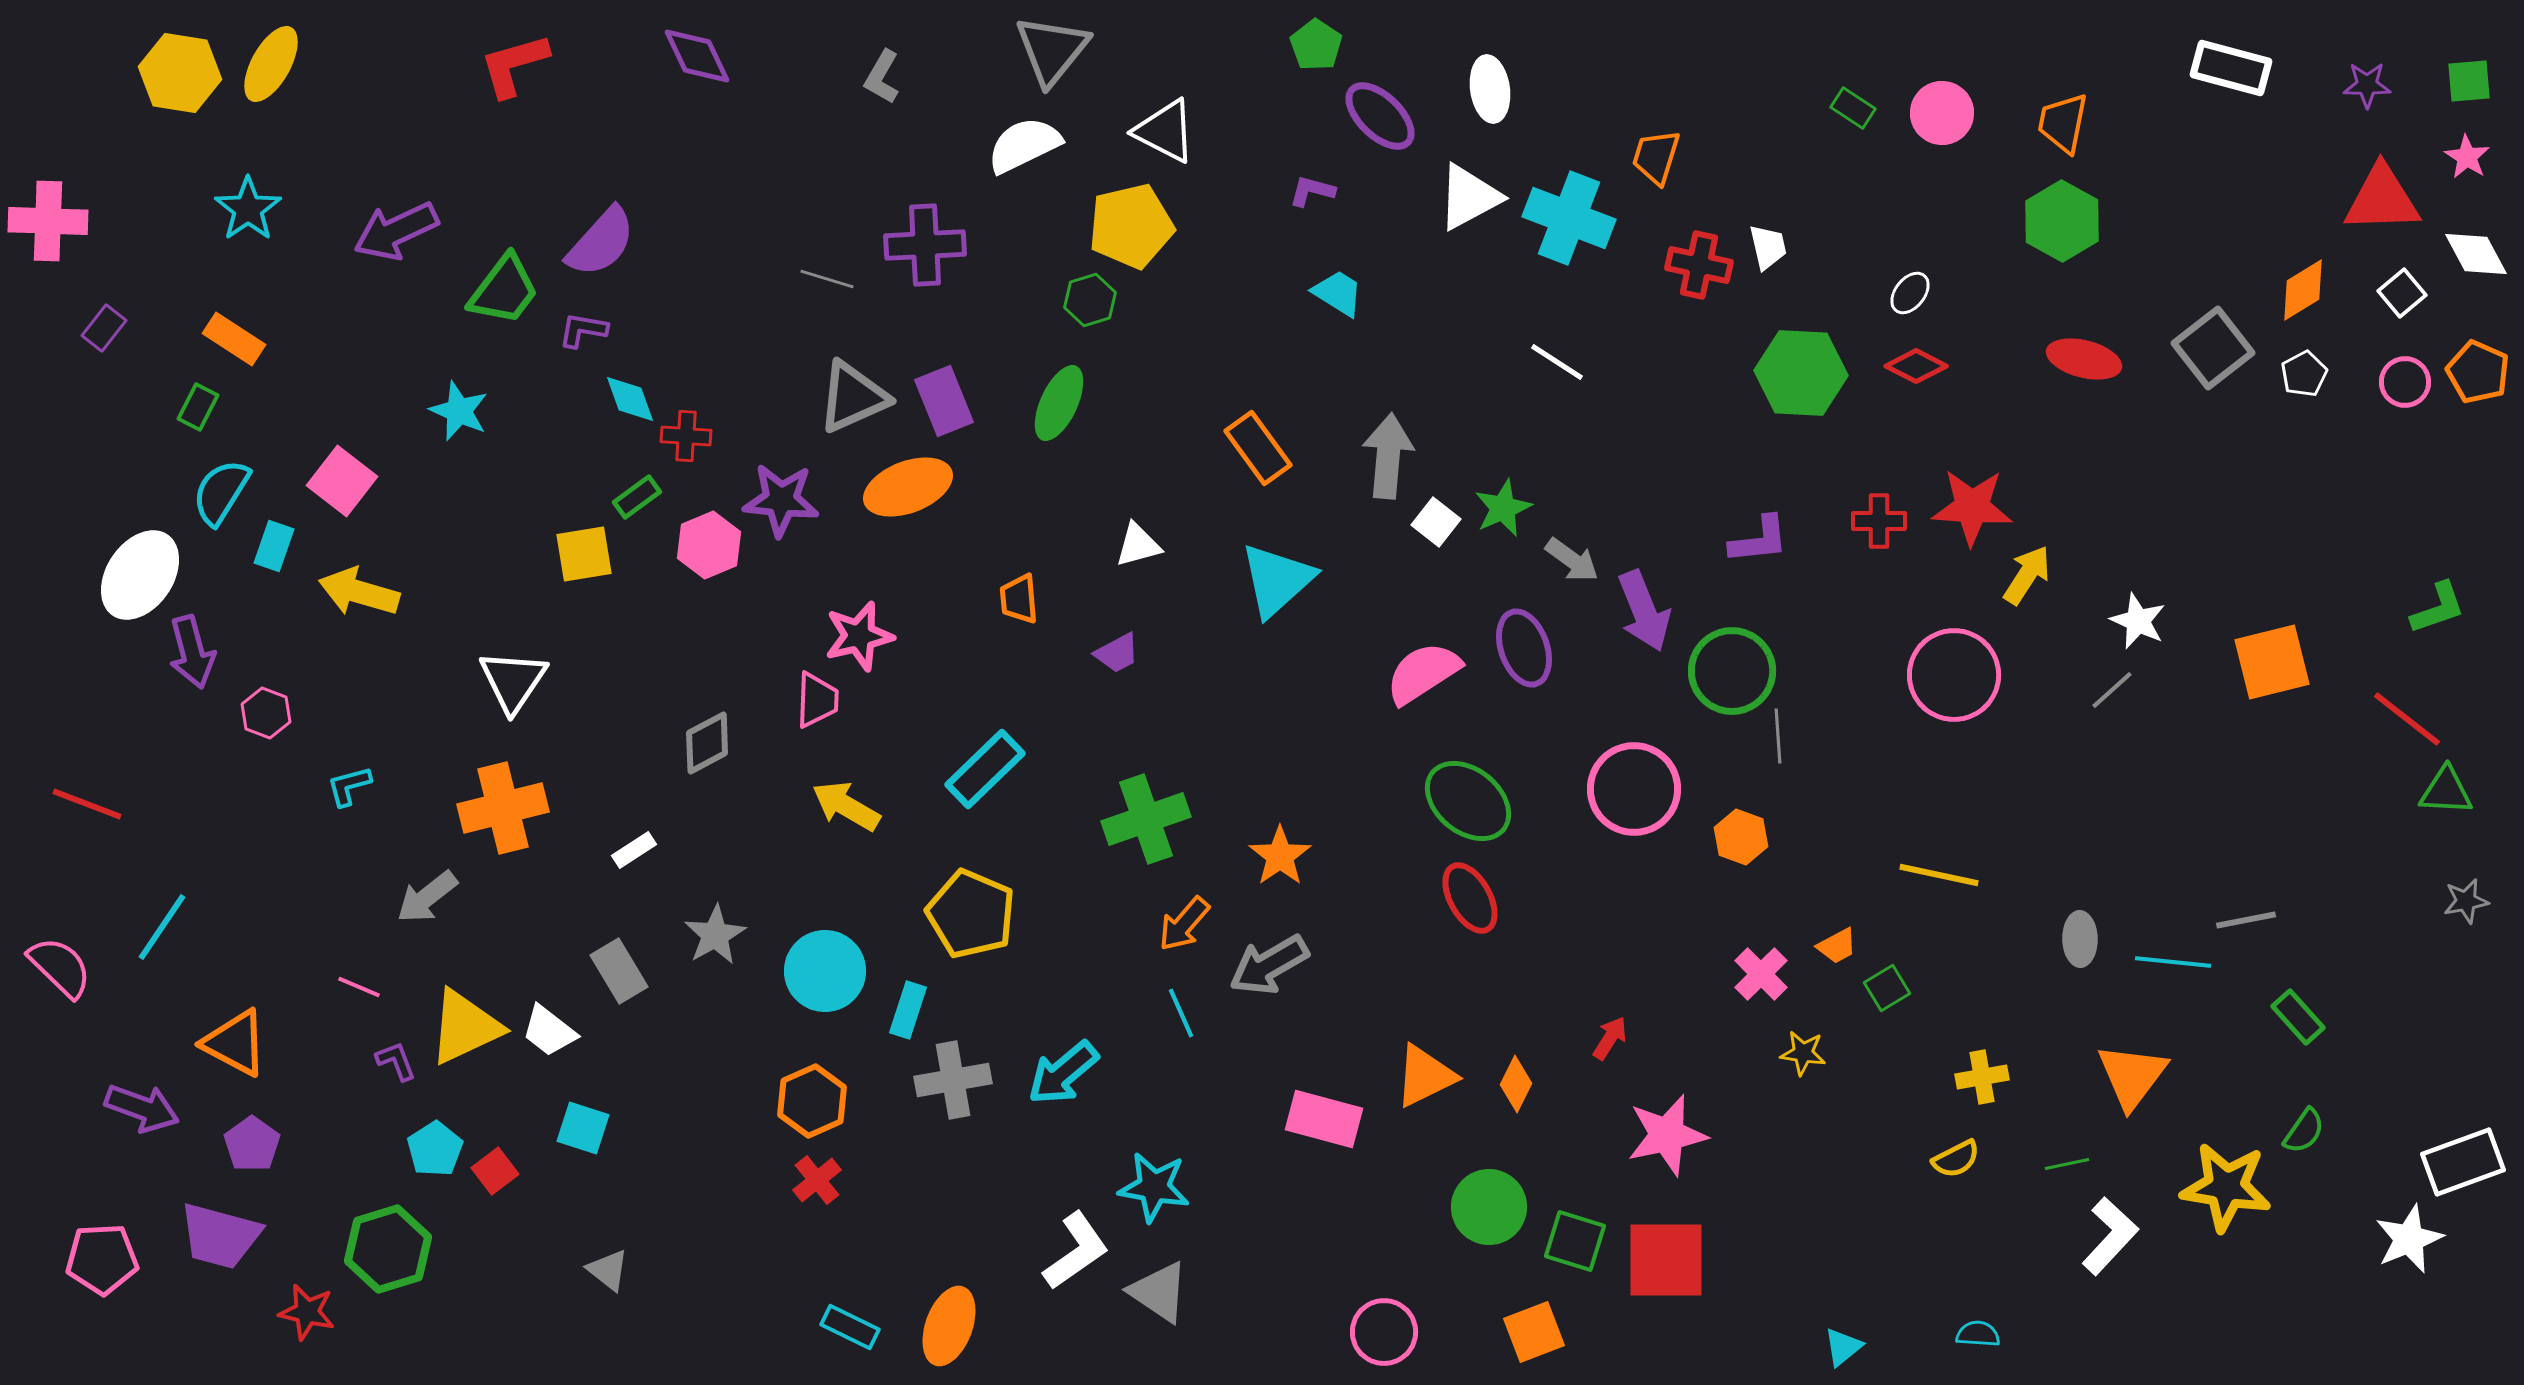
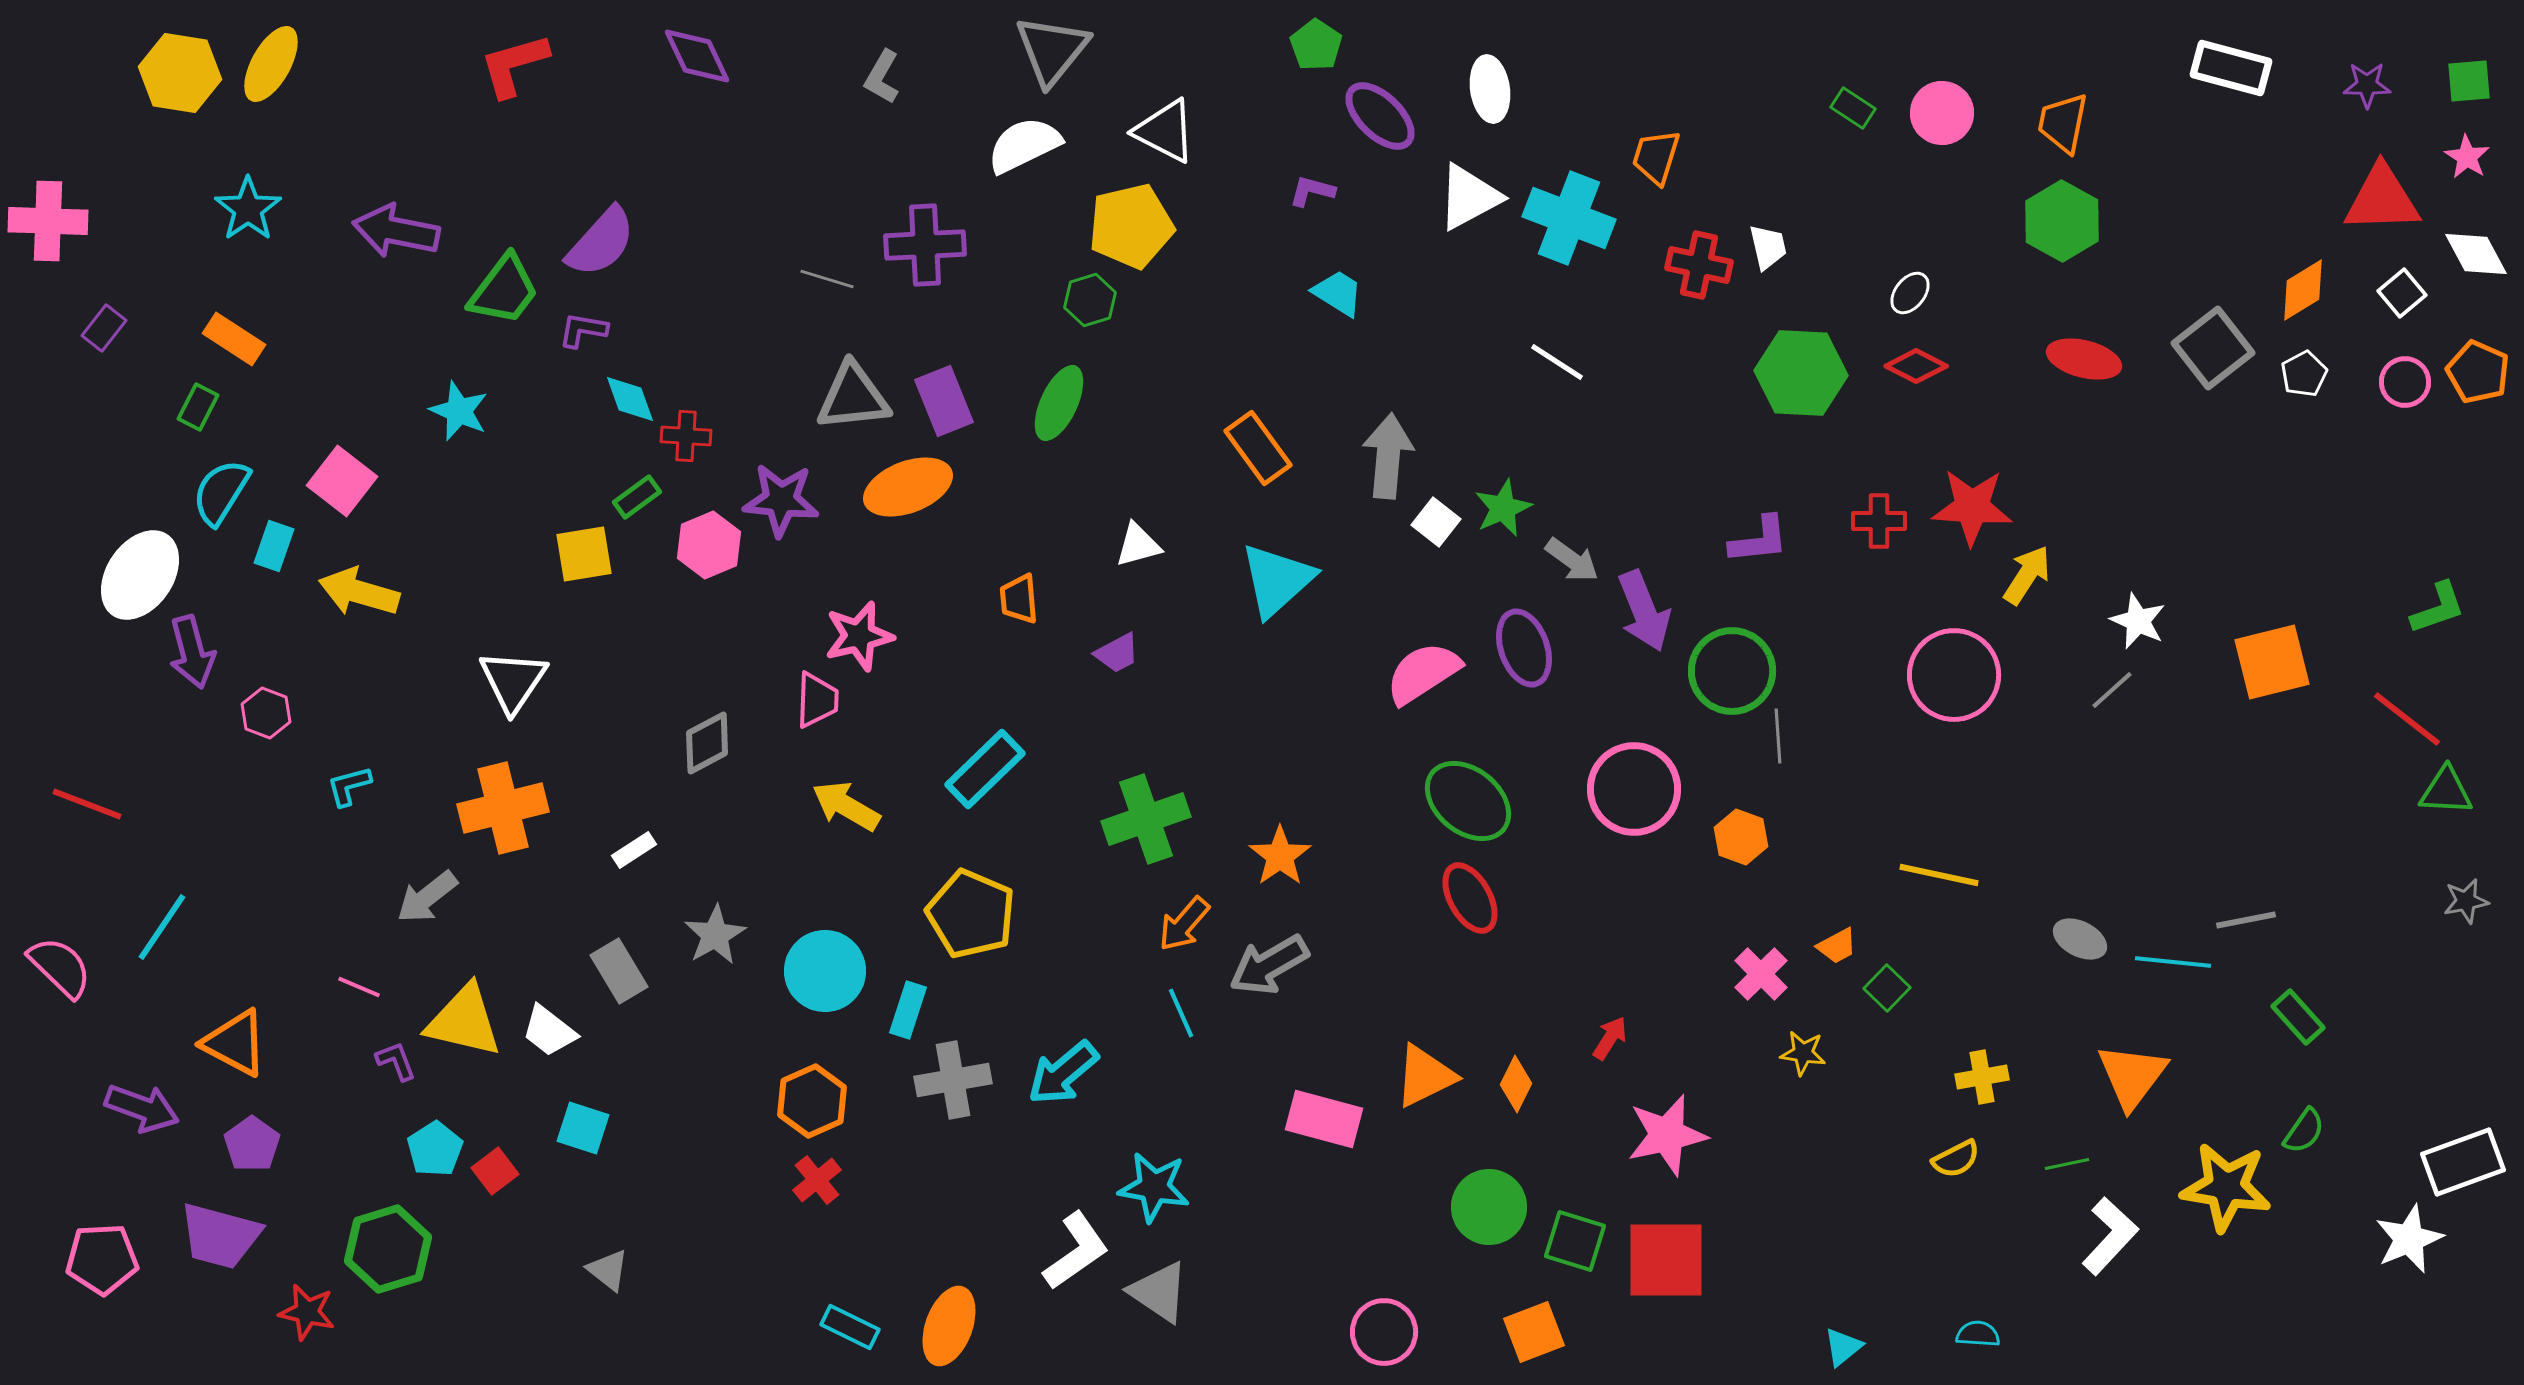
purple arrow at (396, 231): rotated 36 degrees clockwise
gray triangle at (853, 397): rotated 18 degrees clockwise
gray ellipse at (2080, 939): rotated 62 degrees counterclockwise
green square at (1887, 988): rotated 15 degrees counterclockwise
yellow triangle at (465, 1027): moved 1 px left, 6 px up; rotated 38 degrees clockwise
